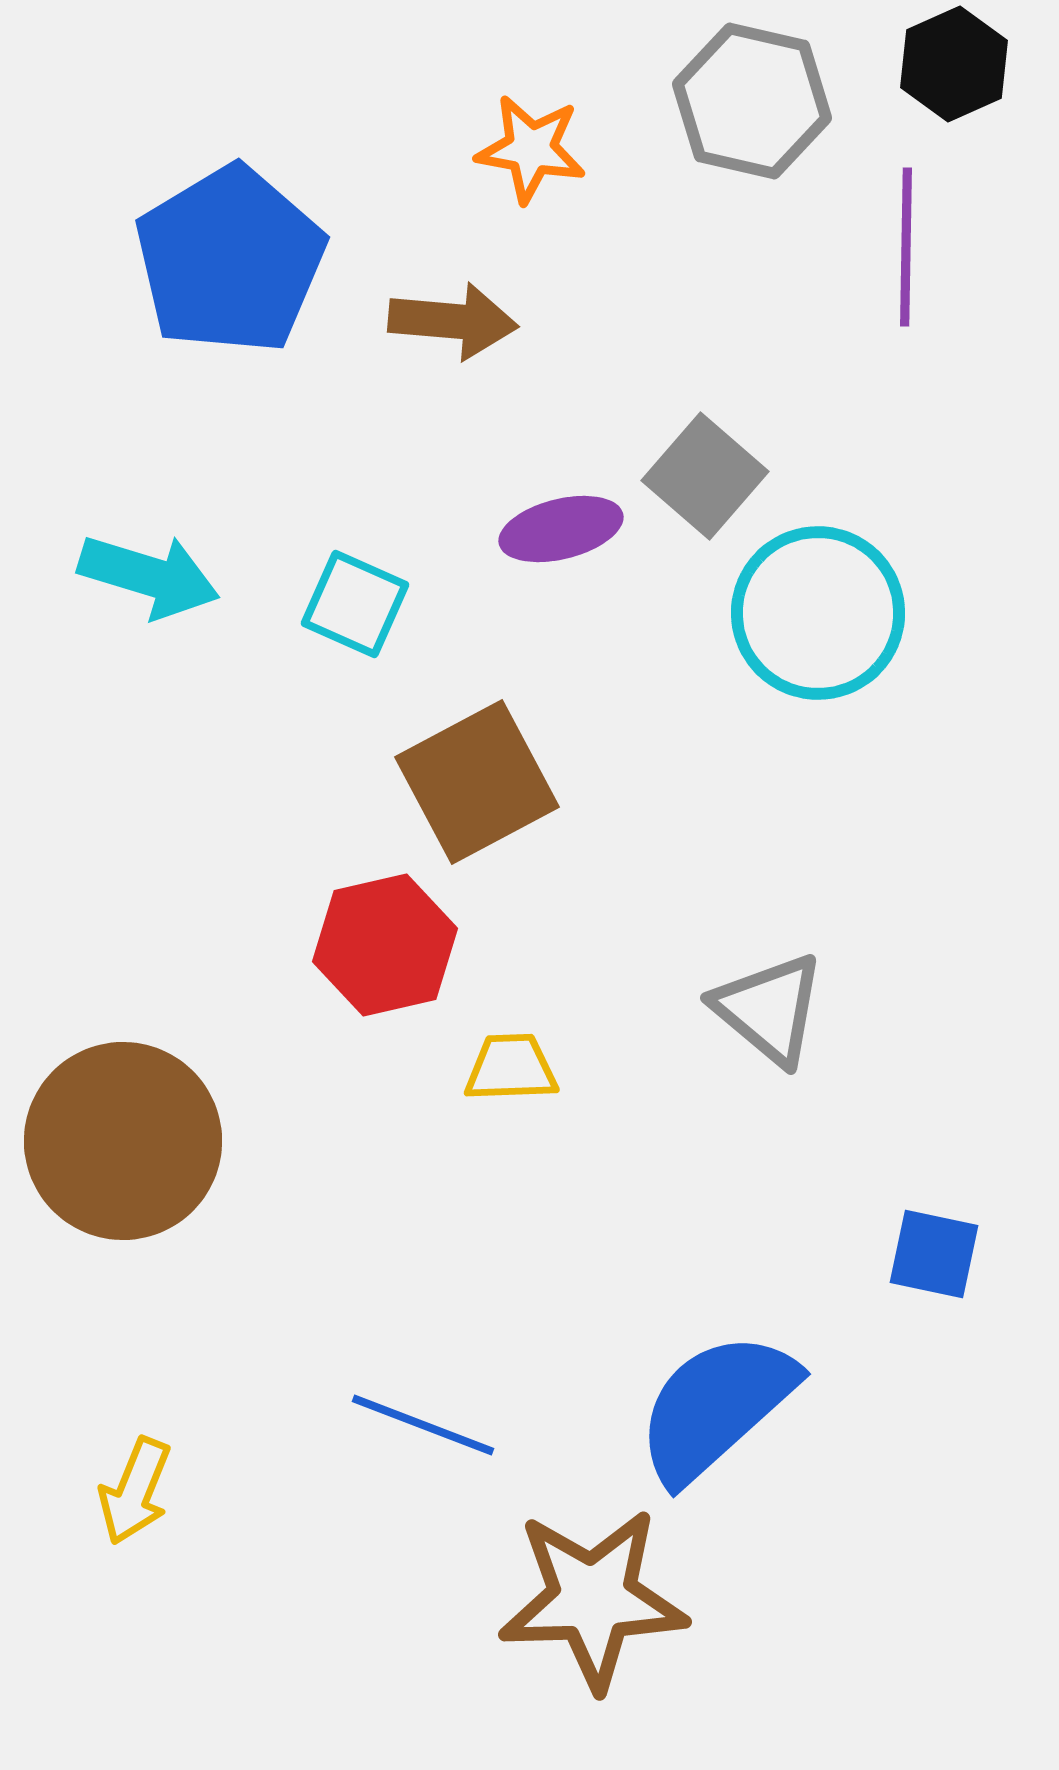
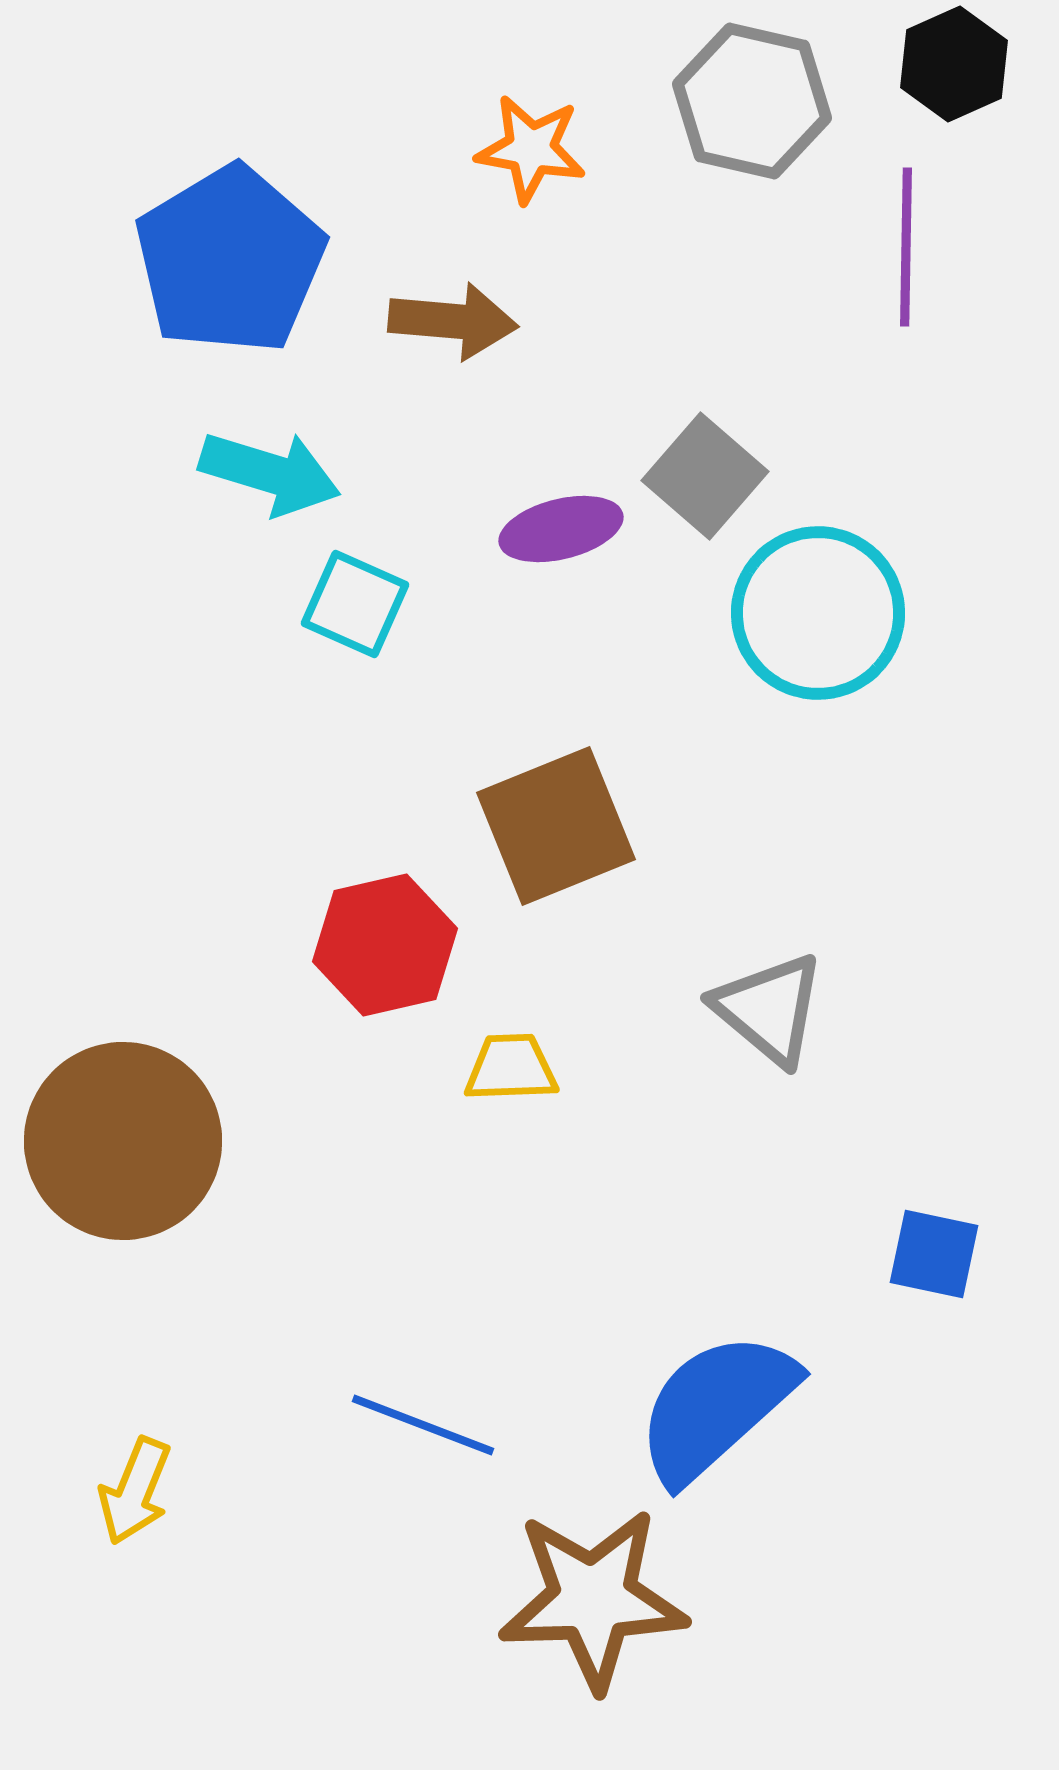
cyan arrow: moved 121 px right, 103 px up
brown square: moved 79 px right, 44 px down; rotated 6 degrees clockwise
